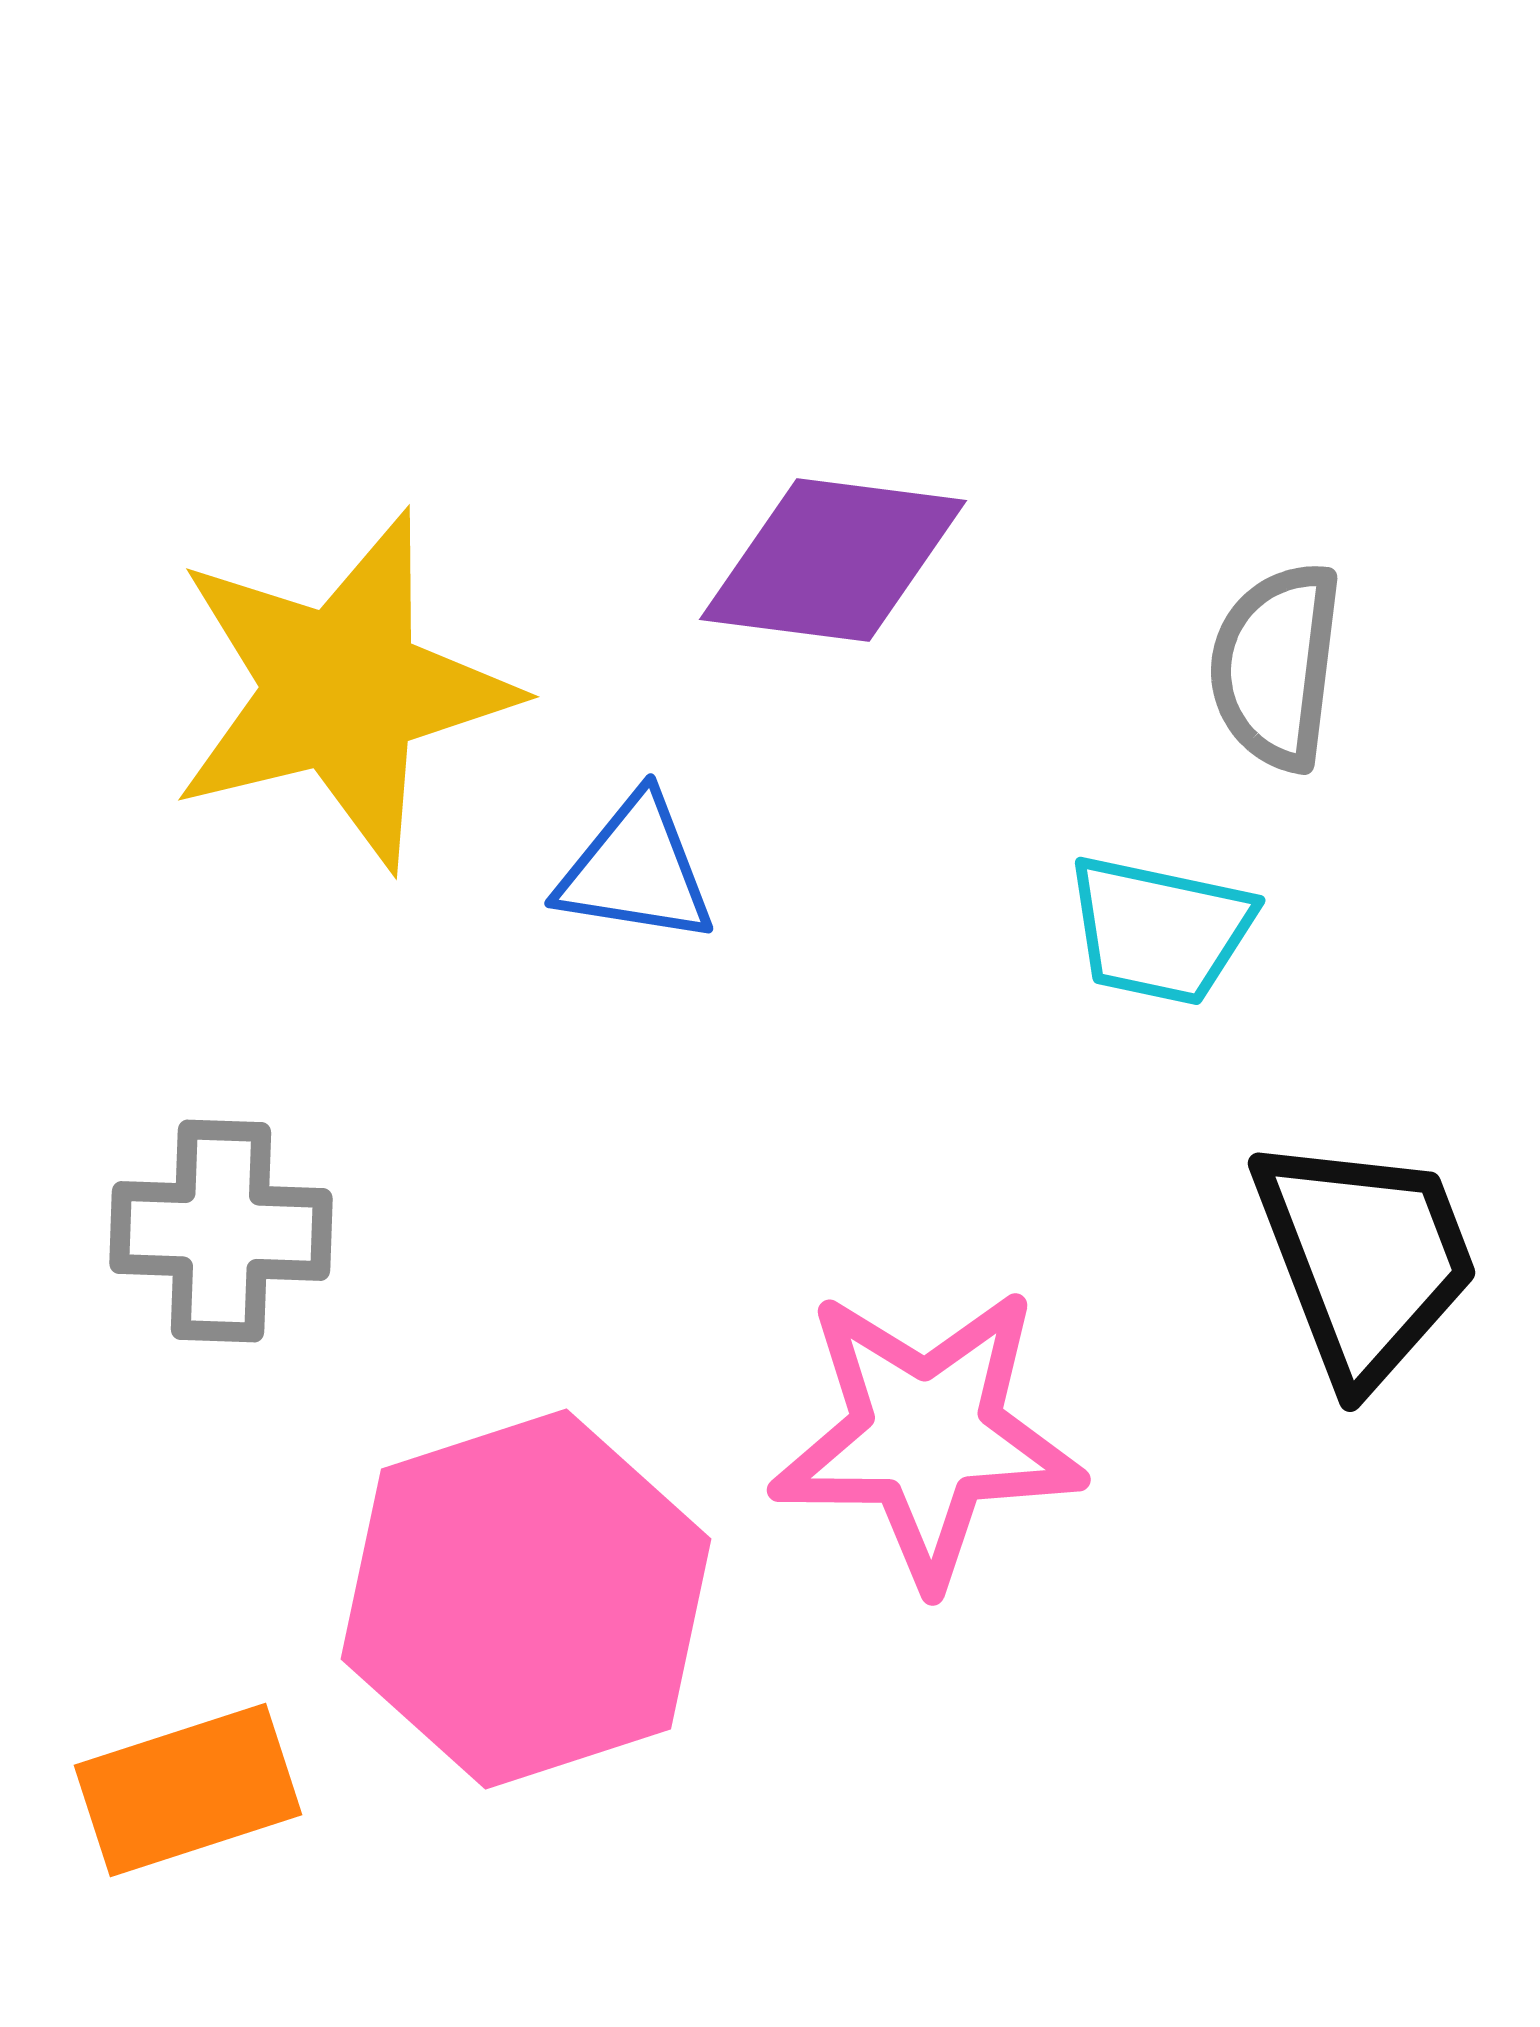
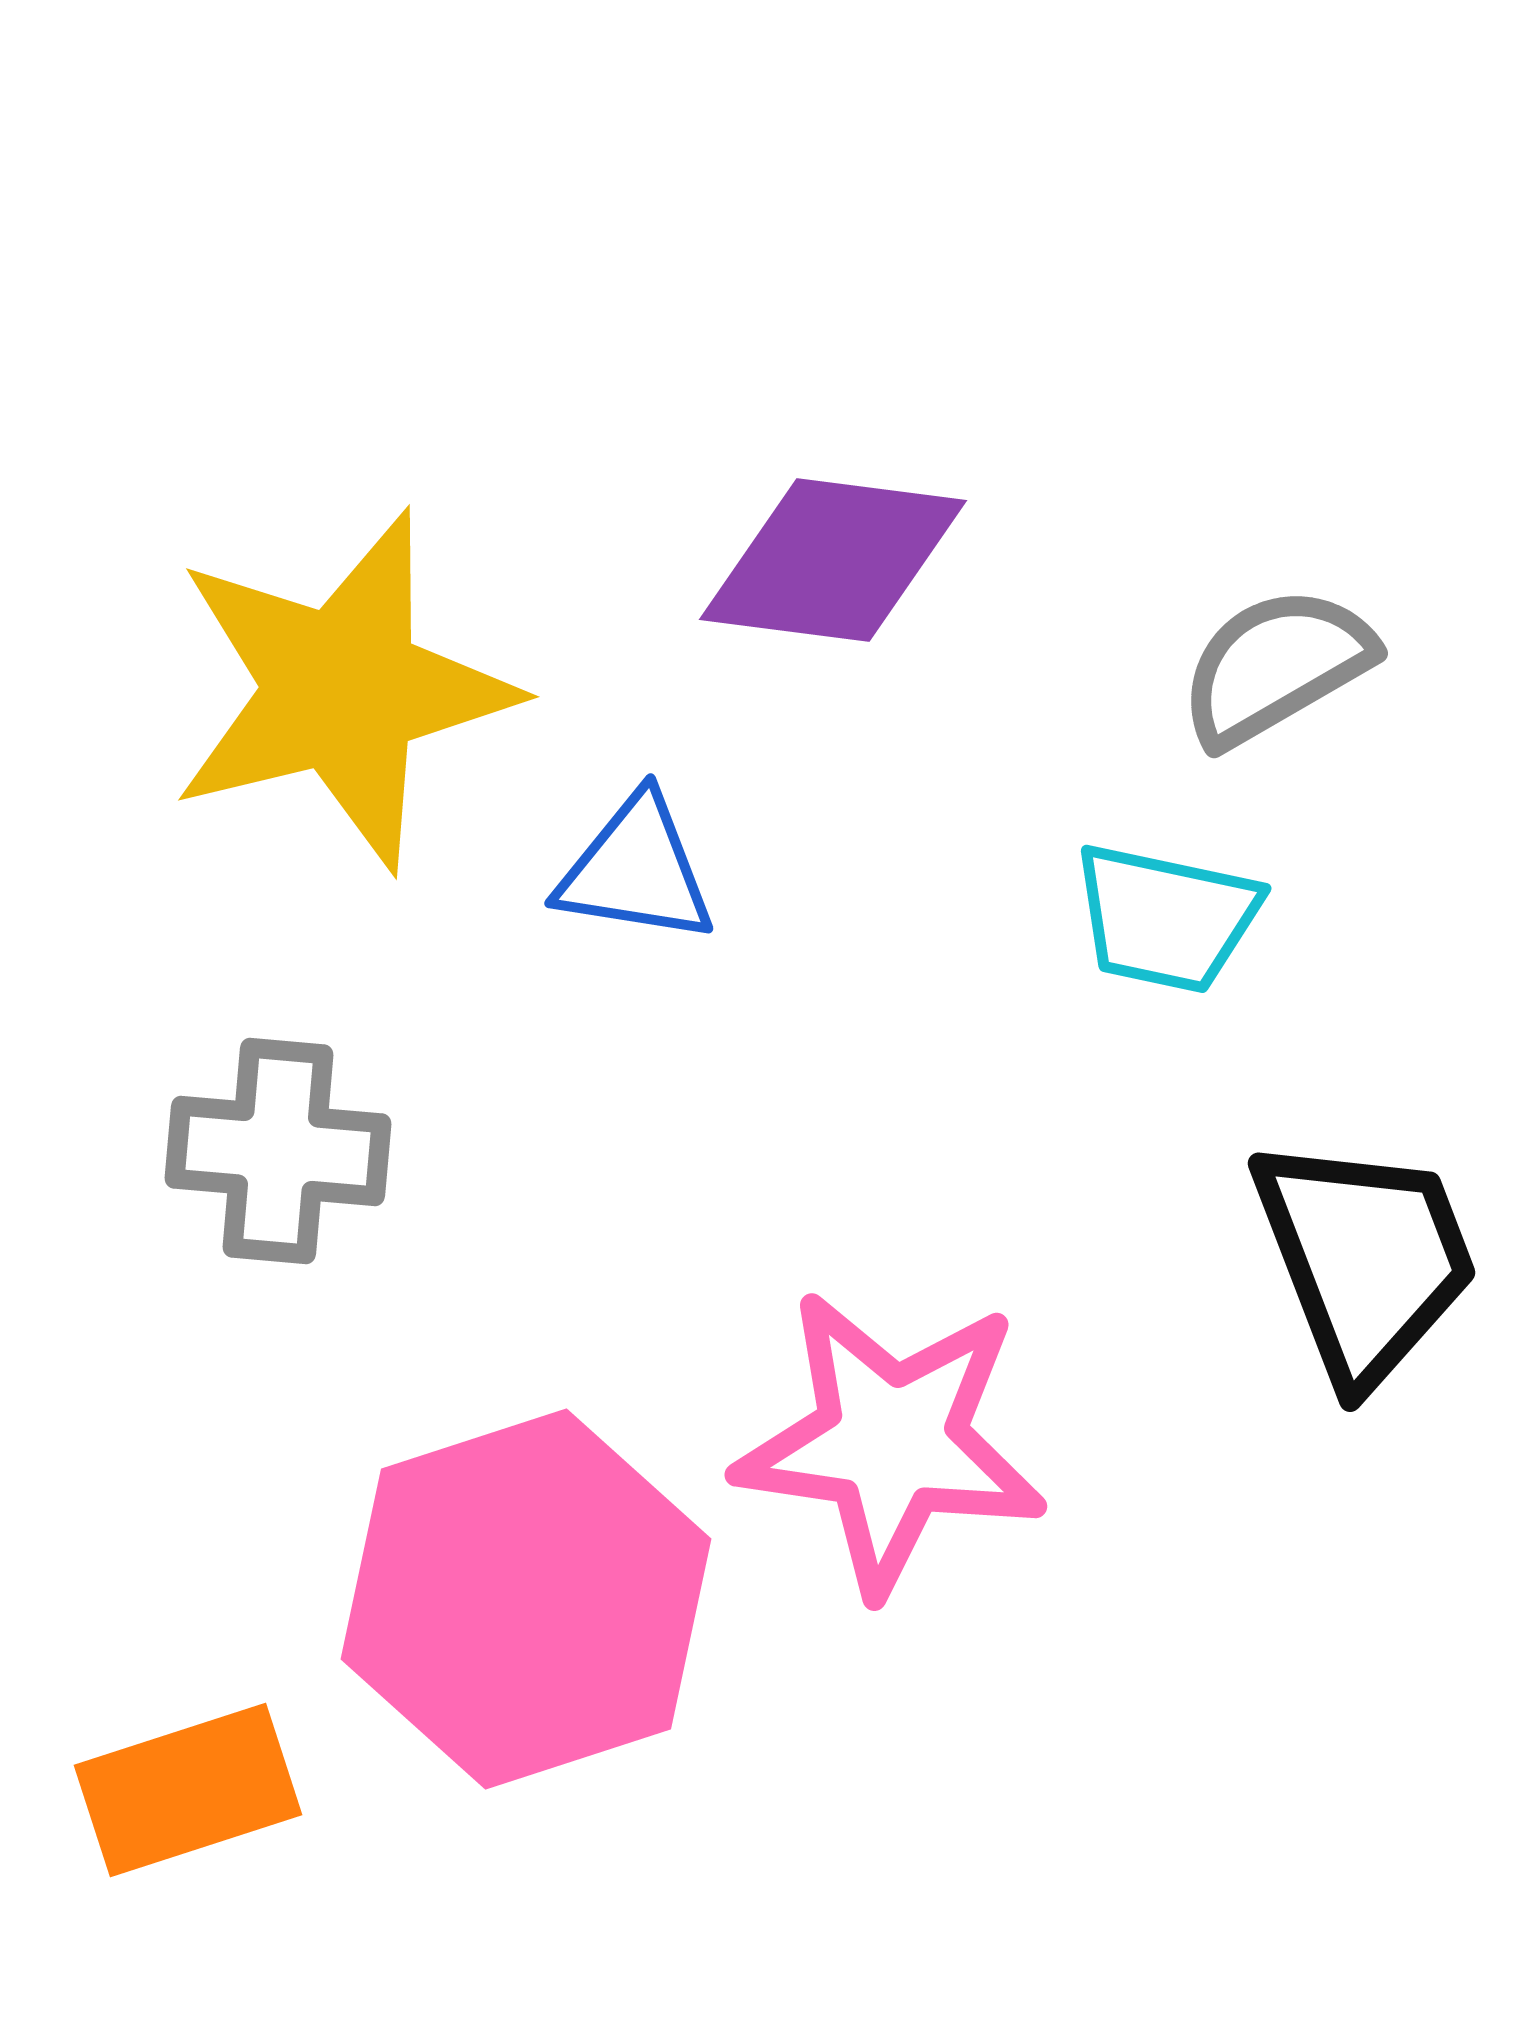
gray semicircle: rotated 53 degrees clockwise
cyan trapezoid: moved 6 px right, 12 px up
gray cross: moved 57 px right, 80 px up; rotated 3 degrees clockwise
pink star: moved 36 px left, 6 px down; rotated 8 degrees clockwise
